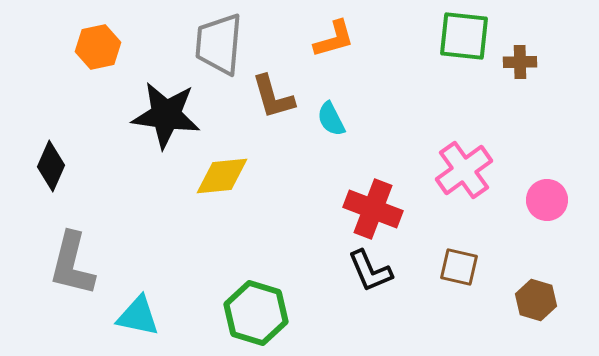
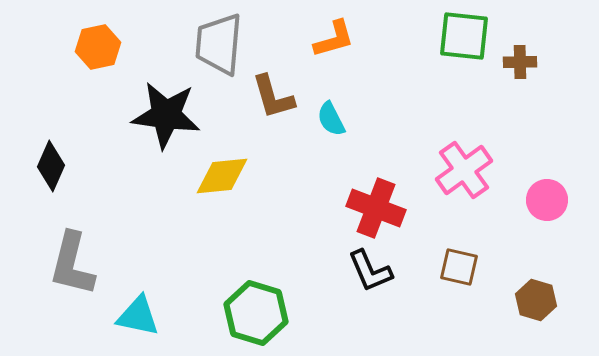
red cross: moved 3 px right, 1 px up
